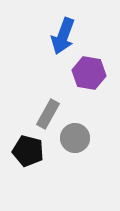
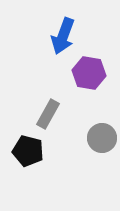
gray circle: moved 27 px right
